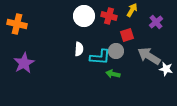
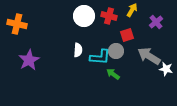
white semicircle: moved 1 px left, 1 px down
purple star: moved 5 px right, 3 px up
green arrow: rotated 24 degrees clockwise
